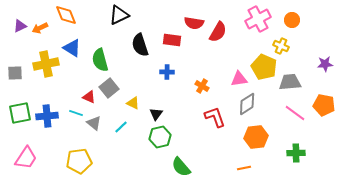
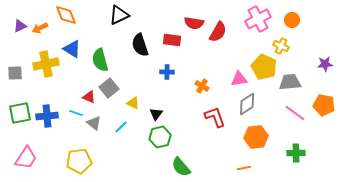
blue triangle at (72, 48): moved 1 px down
